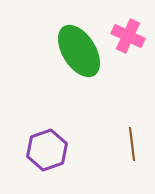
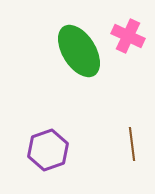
purple hexagon: moved 1 px right
